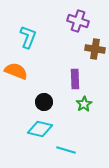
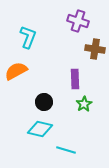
orange semicircle: rotated 50 degrees counterclockwise
